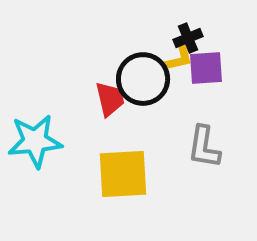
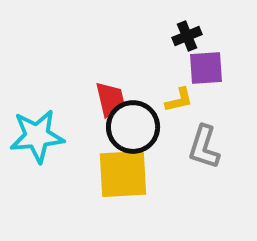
black cross: moved 1 px left, 2 px up
yellow L-shape: moved 41 px down
black circle: moved 10 px left, 48 px down
cyan star: moved 2 px right, 5 px up
gray L-shape: rotated 9 degrees clockwise
